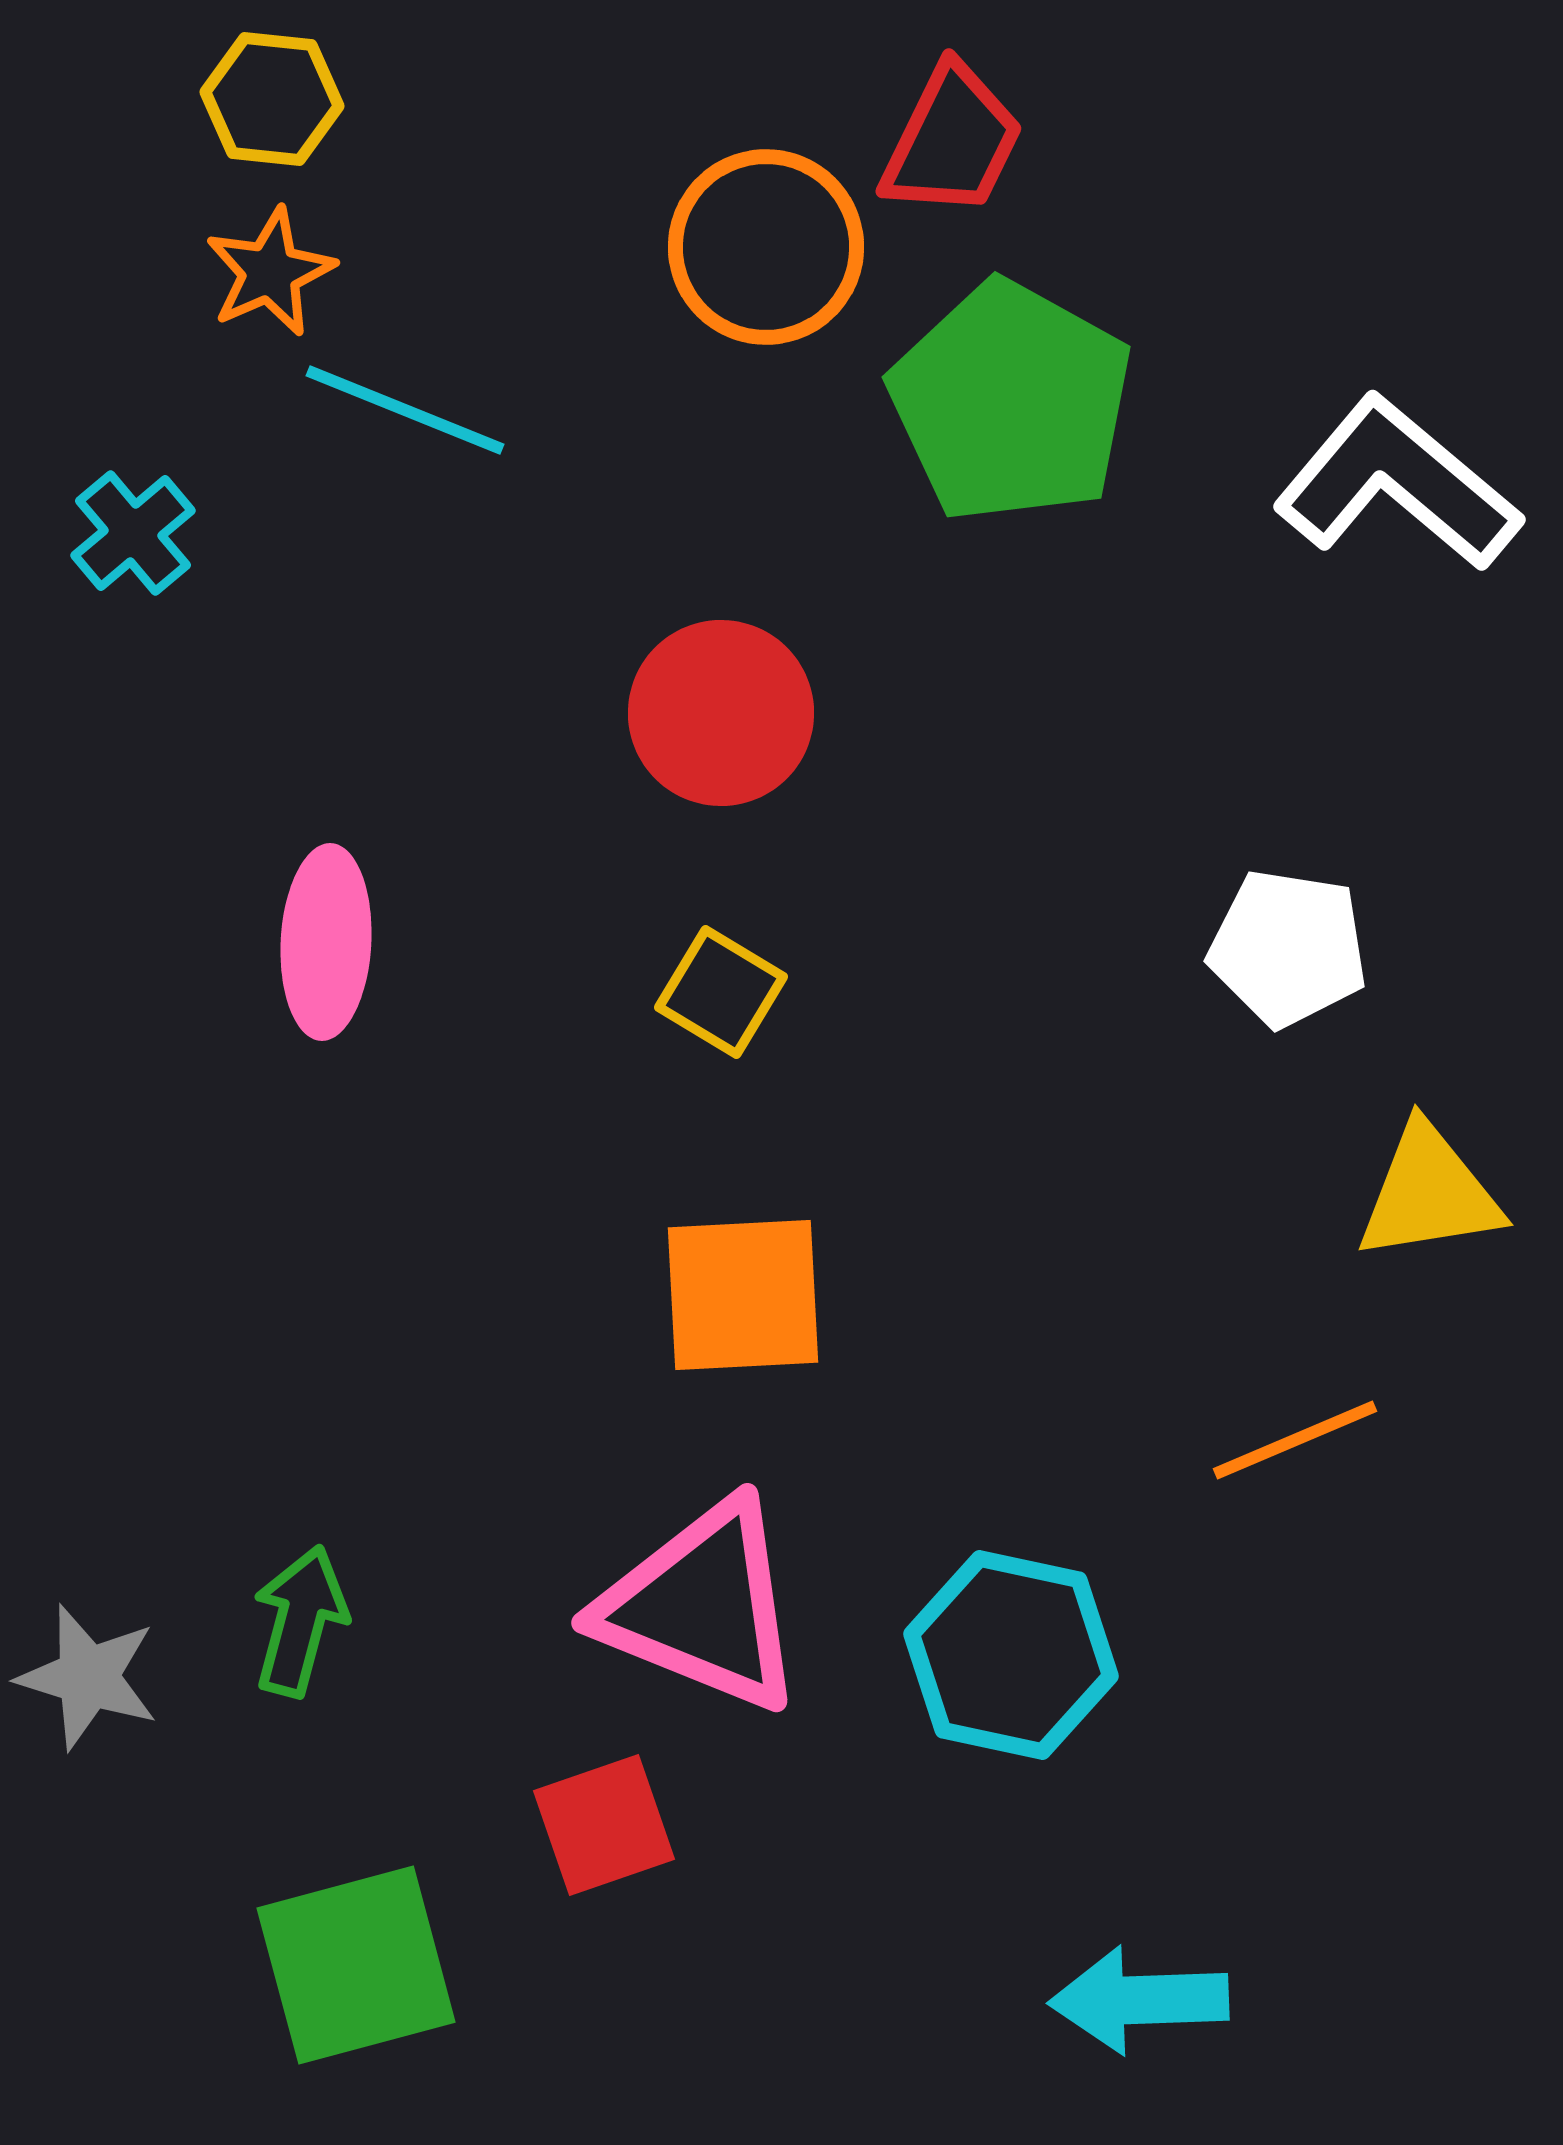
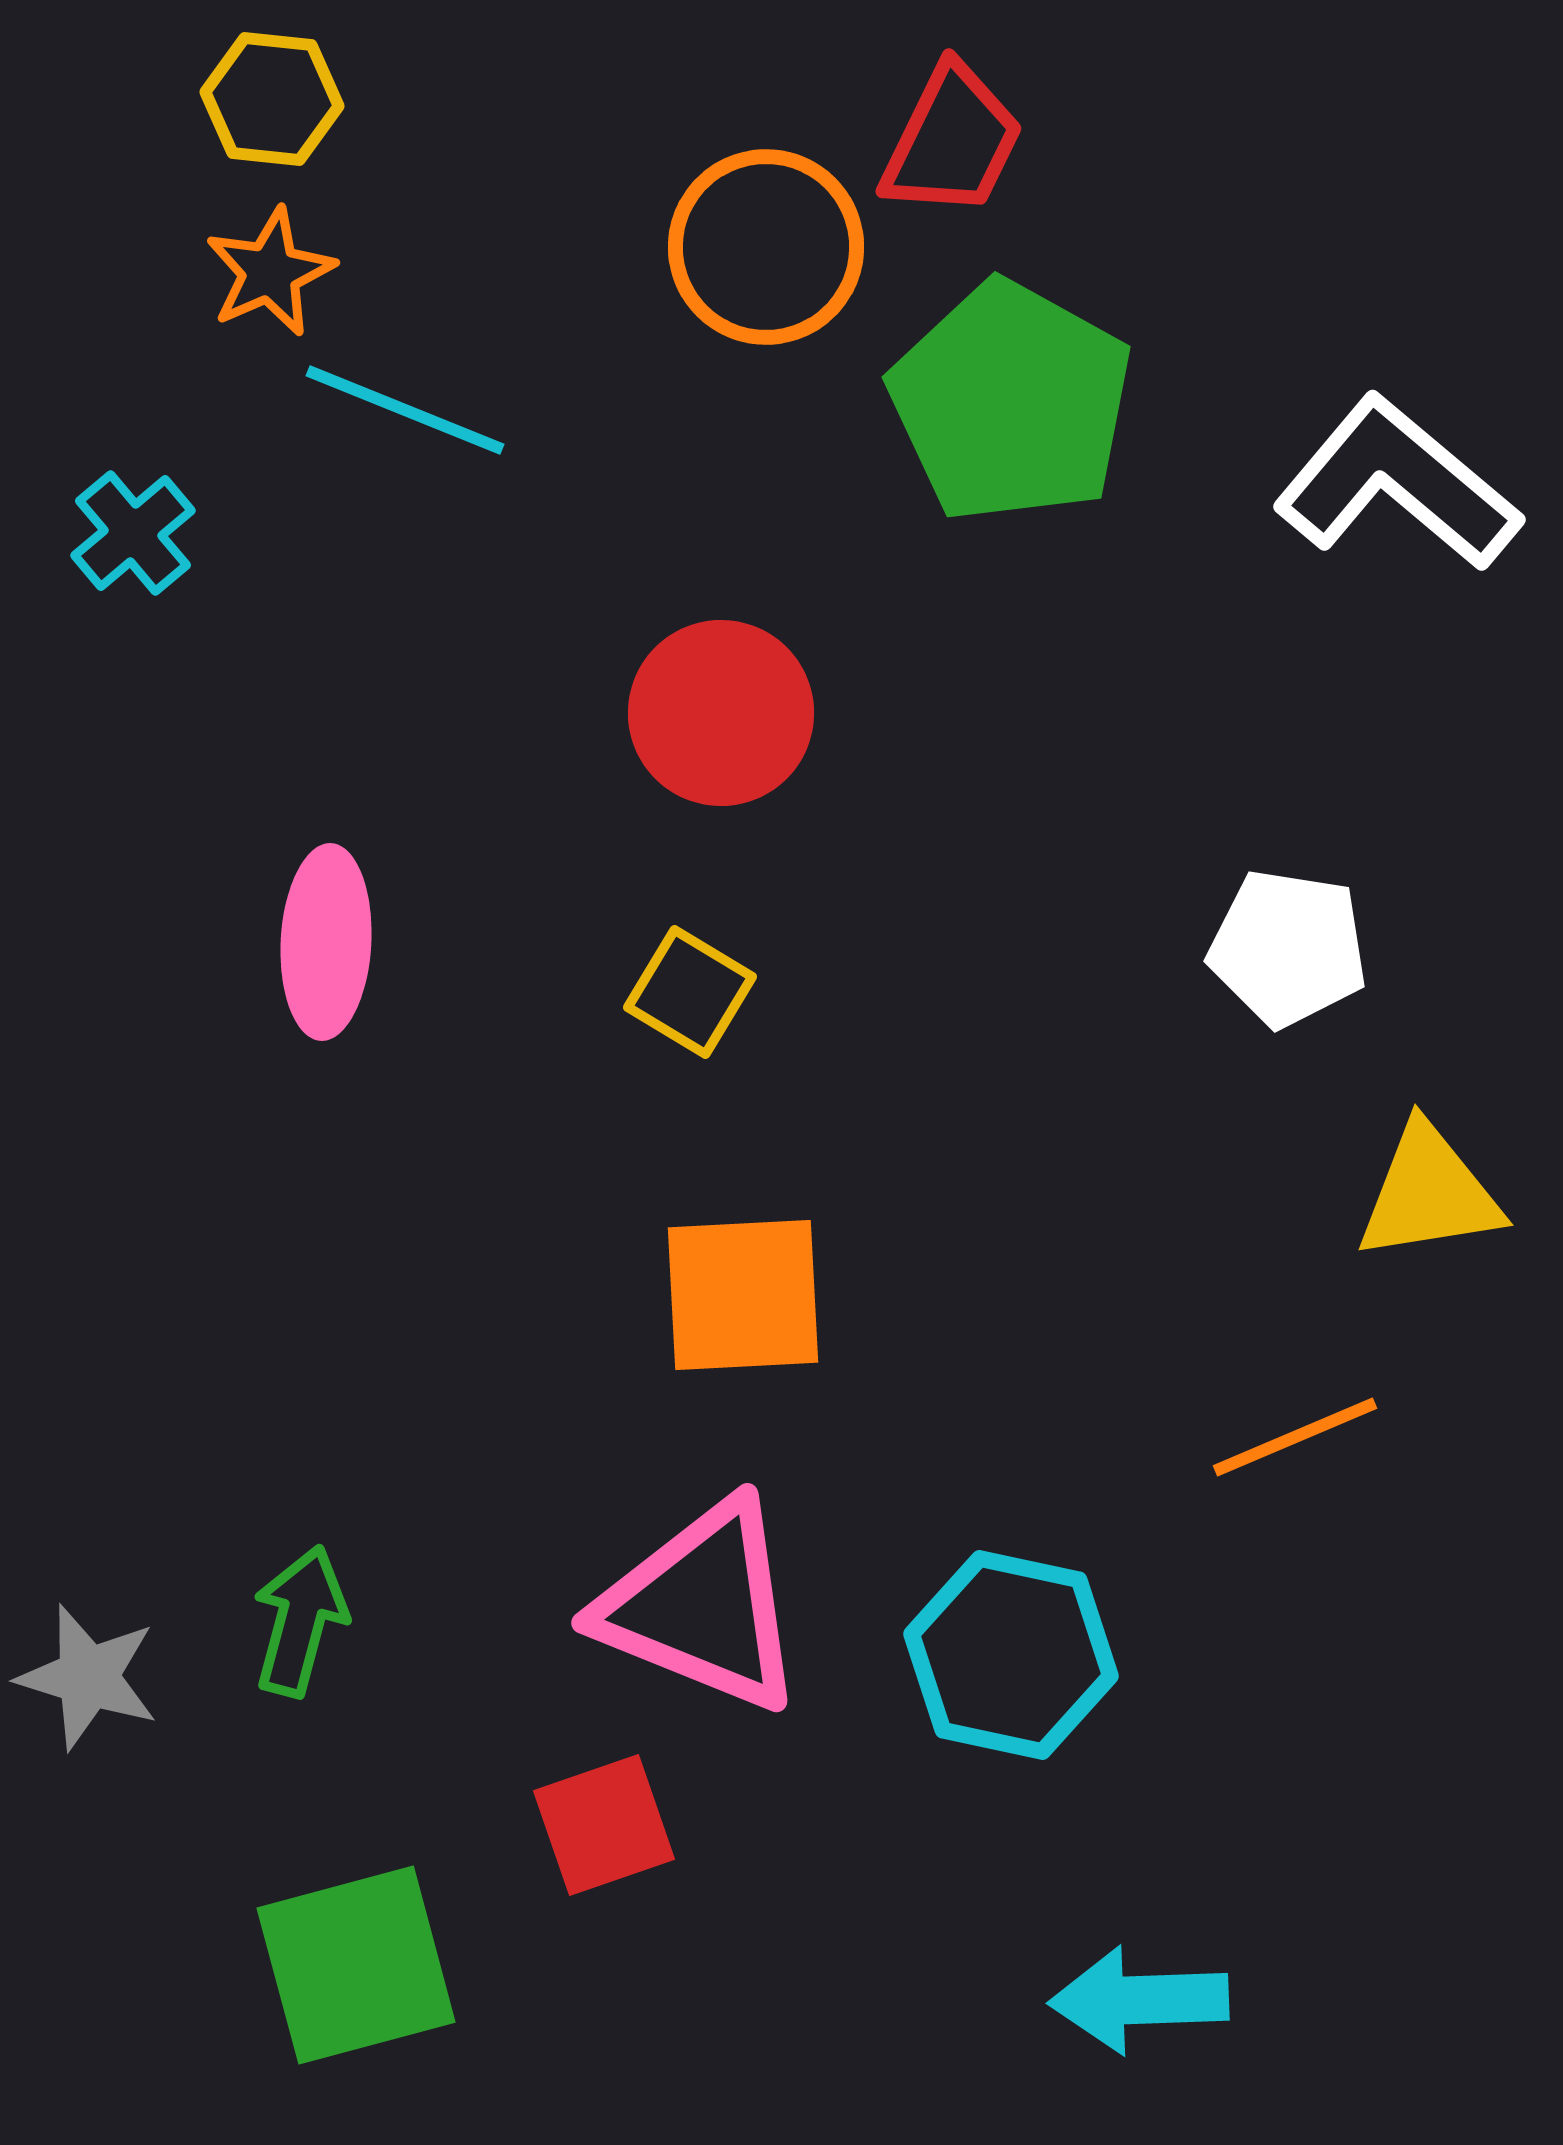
yellow square: moved 31 px left
orange line: moved 3 px up
